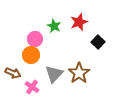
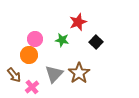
red star: moved 1 px left
green star: moved 8 px right, 14 px down; rotated 16 degrees counterclockwise
black square: moved 2 px left
orange circle: moved 2 px left
brown arrow: moved 1 px right, 2 px down; rotated 28 degrees clockwise
pink cross: rotated 16 degrees clockwise
